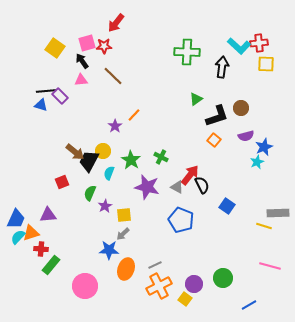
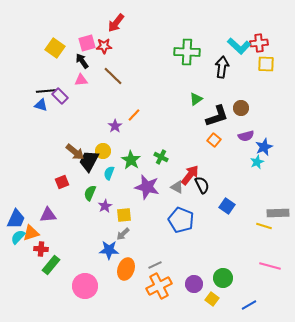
yellow square at (185, 299): moved 27 px right
